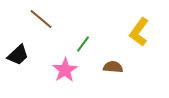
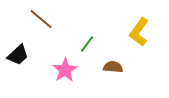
green line: moved 4 px right
